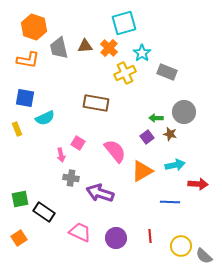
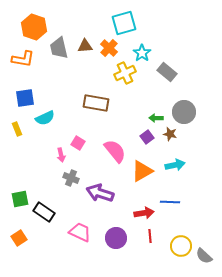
orange L-shape: moved 5 px left, 1 px up
gray rectangle: rotated 18 degrees clockwise
blue square: rotated 18 degrees counterclockwise
gray cross: rotated 14 degrees clockwise
red arrow: moved 54 px left, 29 px down; rotated 12 degrees counterclockwise
